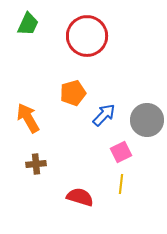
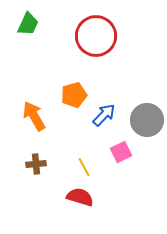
red circle: moved 9 px right
orange pentagon: moved 1 px right, 2 px down
orange arrow: moved 6 px right, 2 px up
yellow line: moved 37 px left, 17 px up; rotated 36 degrees counterclockwise
